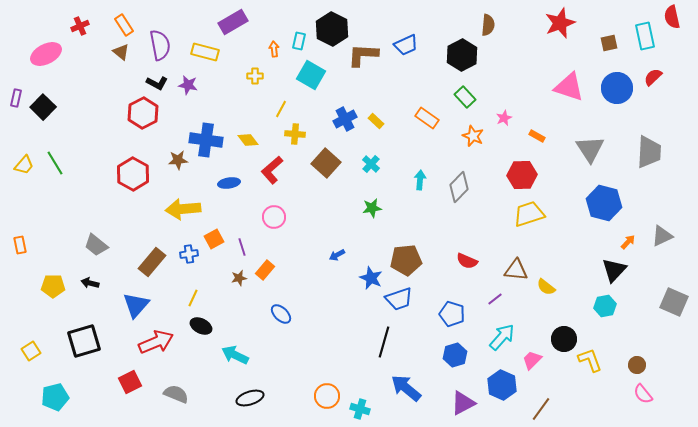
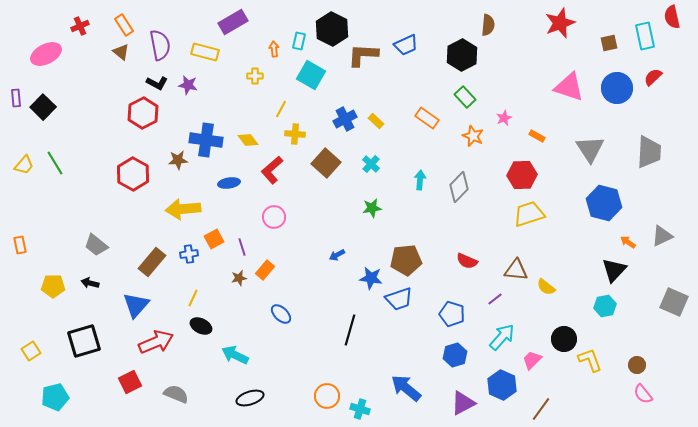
purple rectangle at (16, 98): rotated 18 degrees counterclockwise
orange arrow at (628, 242): rotated 98 degrees counterclockwise
blue star at (371, 278): rotated 15 degrees counterclockwise
black line at (384, 342): moved 34 px left, 12 px up
